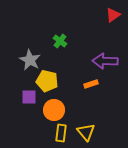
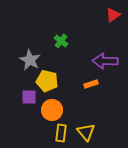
green cross: moved 1 px right
orange circle: moved 2 px left
